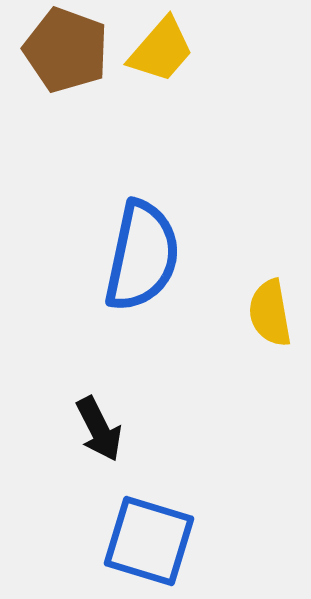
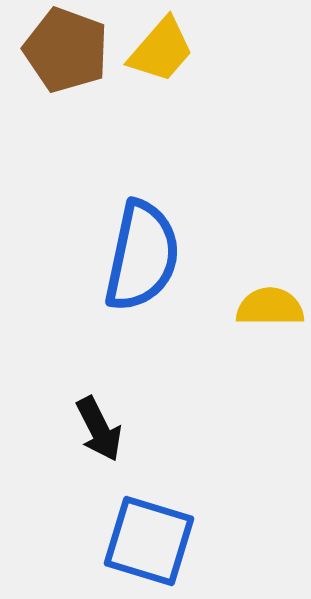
yellow semicircle: moved 6 px up; rotated 100 degrees clockwise
